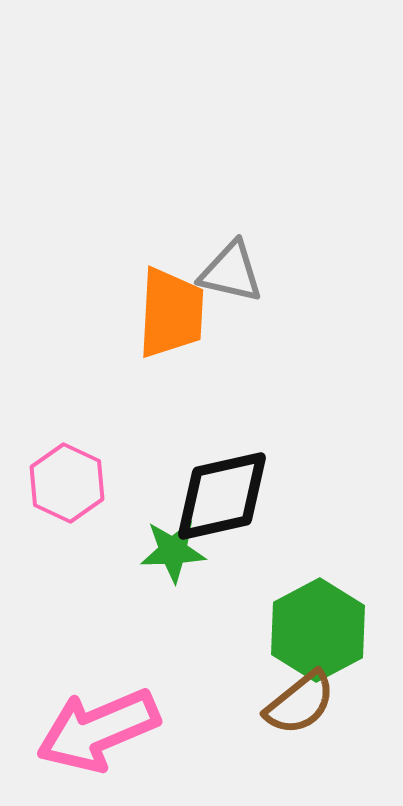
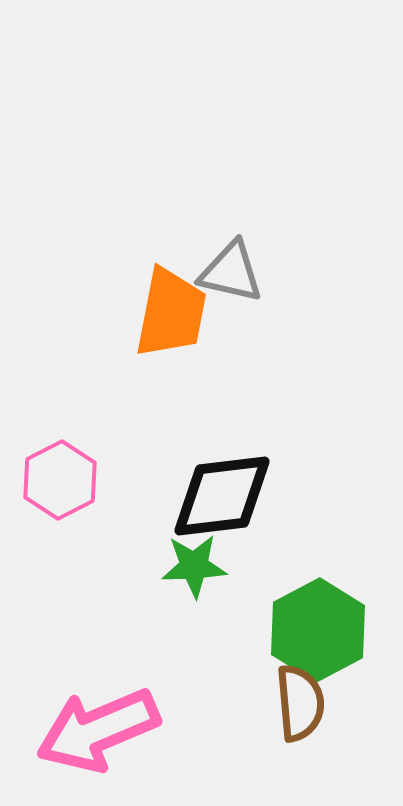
orange trapezoid: rotated 8 degrees clockwise
pink hexagon: moved 7 px left, 3 px up; rotated 8 degrees clockwise
black diamond: rotated 6 degrees clockwise
green star: moved 21 px right, 15 px down
brown semicircle: rotated 56 degrees counterclockwise
